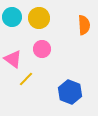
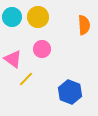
yellow circle: moved 1 px left, 1 px up
